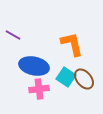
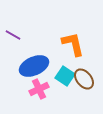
orange L-shape: moved 1 px right
blue ellipse: rotated 36 degrees counterclockwise
cyan square: moved 1 px left, 1 px up
pink cross: rotated 18 degrees counterclockwise
